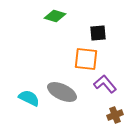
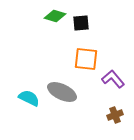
black square: moved 17 px left, 10 px up
purple L-shape: moved 8 px right, 5 px up
